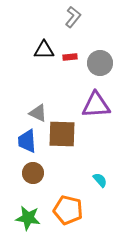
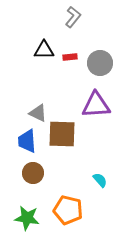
green star: moved 1 px left
